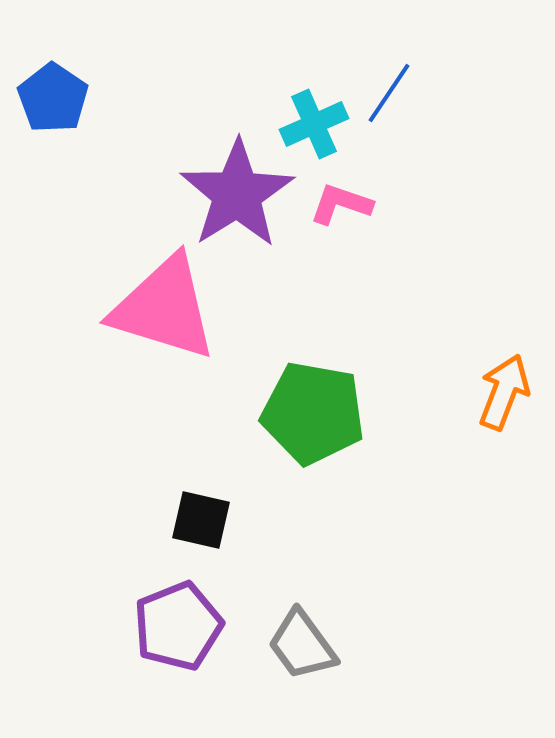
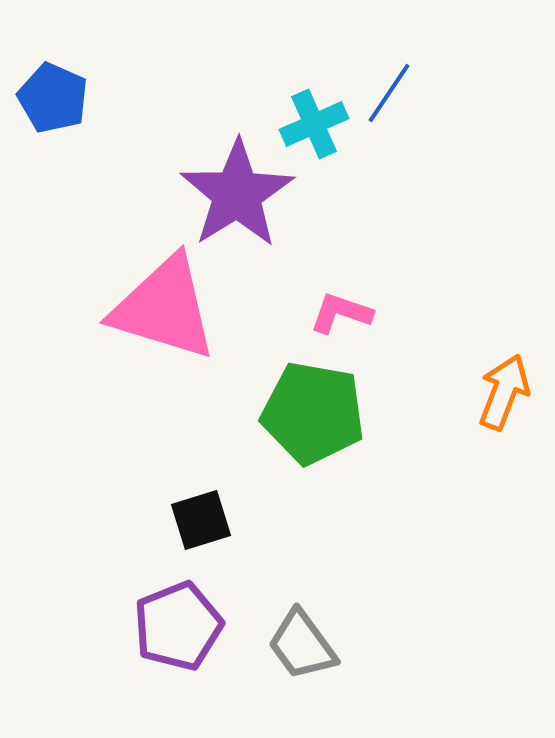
blue pentagon: rotated 10 degrees counterclockwise
pink L-shape: moved 109 px down
black square: rotated 30 degrees counterclockwise
